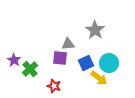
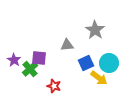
gray triangle: moved 1 px left, 1 px down
purple square: moved 21 px left
